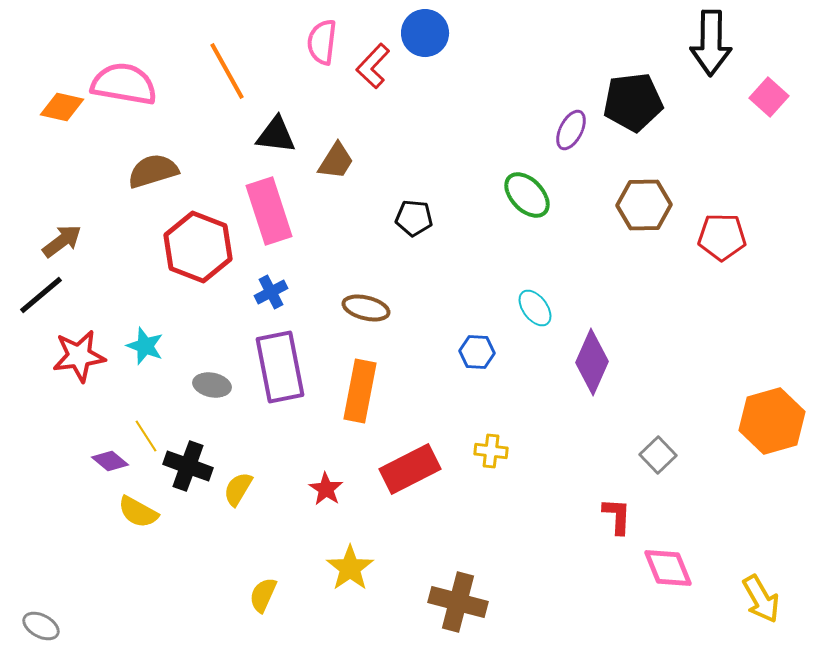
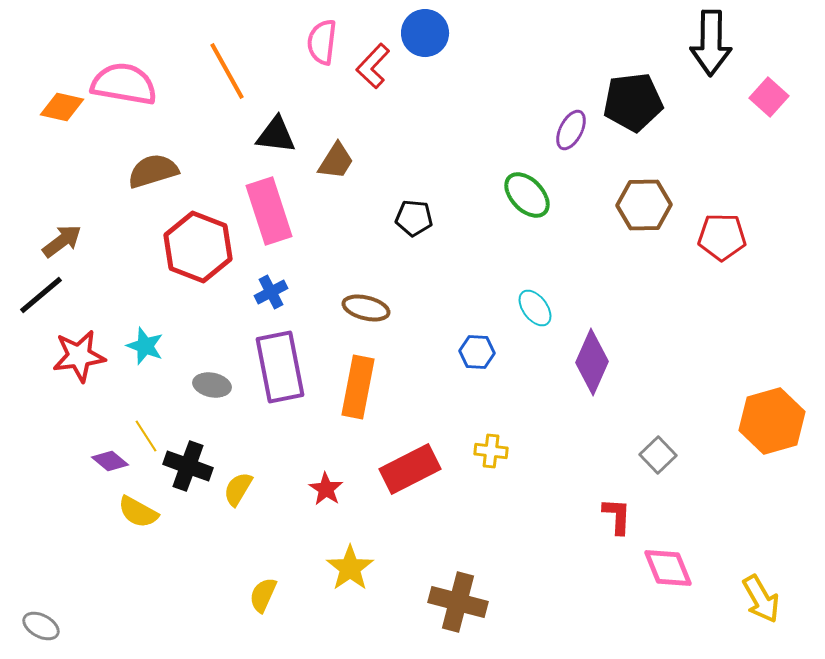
orange rectangle at (360, 391): moved 2 px left, 4 px up
